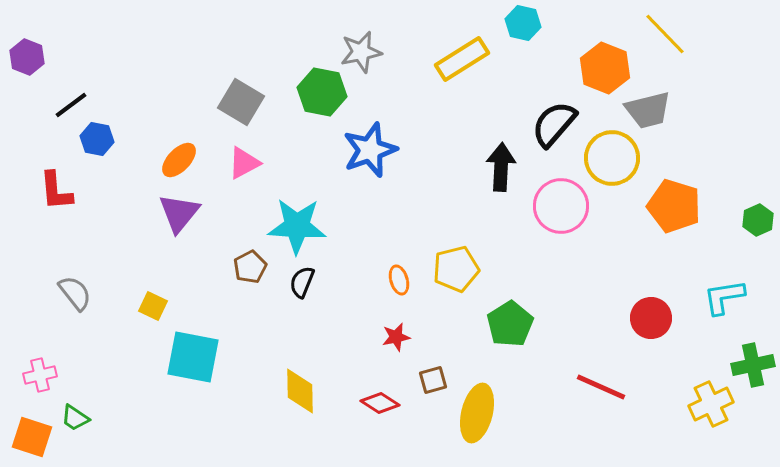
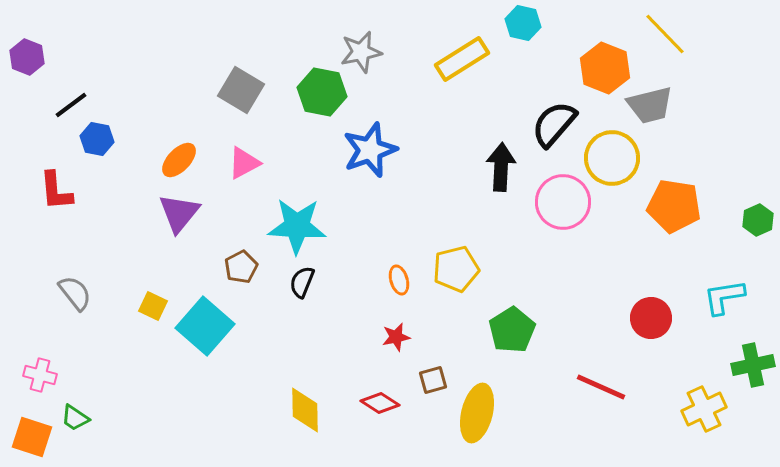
gray square at (241, 102): moved 12 px up
gray trapezoid at (648, 110): moved 2 px right, 5 px up
pink circle at (561, 206): moved 2 px right, 4 px up
orange pentagon at (674, 206): rotated 8 degrees counterclockwise
brown pentagon at (250, 267): moved 9 px left
green pentagon at (510, 324): moved 2 px right, 6 px down
cyan square at (193, 357): moved 12 px right, 31 px up; rotated 30 degrees clockwise
pink cross at (40, 375): rotated 28 degrees clockwise
yellow diamond at (300, 391): moved 5 px right, 19 px down
yellow cross at (711, 404): moved 7 px left, 5 px down
